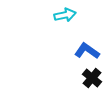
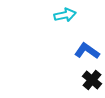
black cross: moved 2 px down
